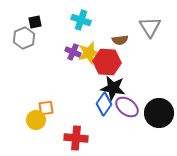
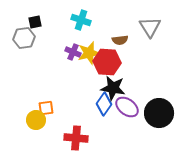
gray hexagon: rotated 15 degrees clockwise
